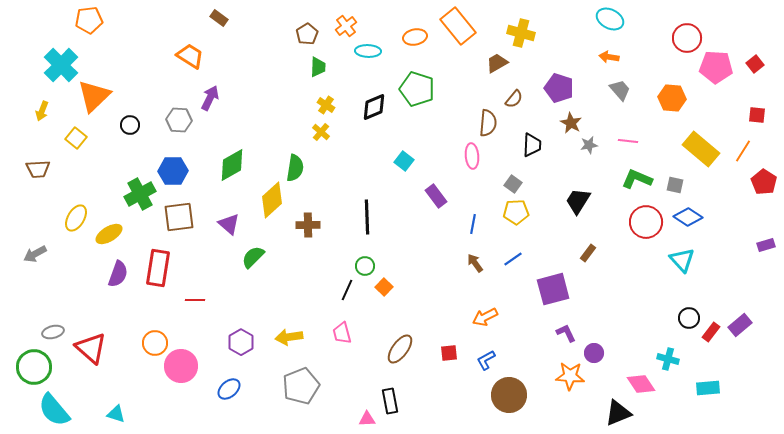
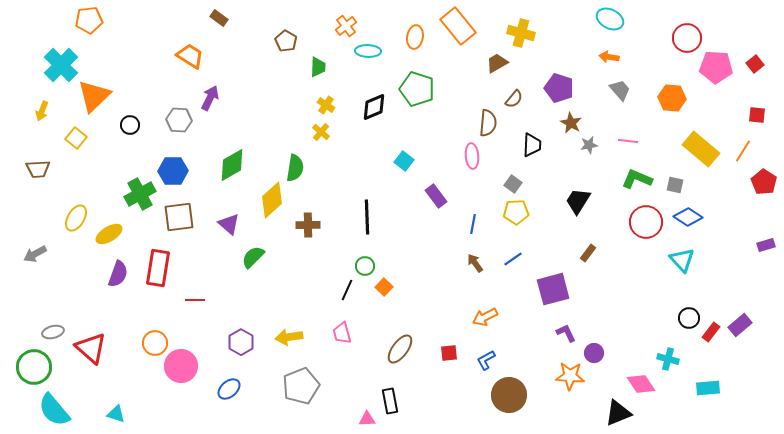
brown pentagon at (307, 34): moved 21 px left, 7 px down; rotated 10 degrees counterclockwise
orange ellipse at (415, 37): rotated 70 degrees counterclockwise
